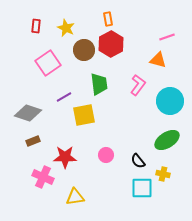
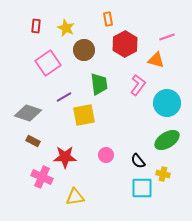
red hexagon: moved 14 px right
orange triangle: moved 2 px left
cyan circle: moved 3 px left, 2 px down
brown rectangle: rotated 48 degrees clockwise
pink cross: moved 1 px left
